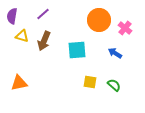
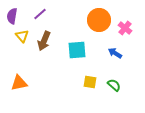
purple line: moved 3 px left
yellow triangle: rotated 32 degrees clockwise
